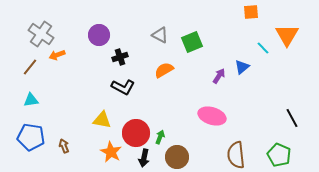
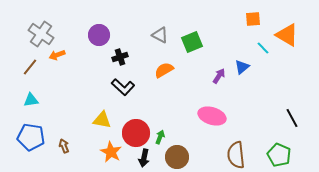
orange square: moved 2 px right, 7 px down
orange triangle: rotated 30 degrees counterclockwise
black L-shape: rotated 15 degrees clockwise
